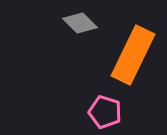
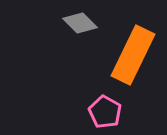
pink pentagon: rotated 12 degrees clockwise
